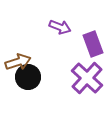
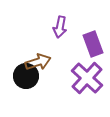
purple arrow: rotated 80 degrees clockwise
brown arrow: moved 20 px right
black circle: moved 2 px left, 1 px up
